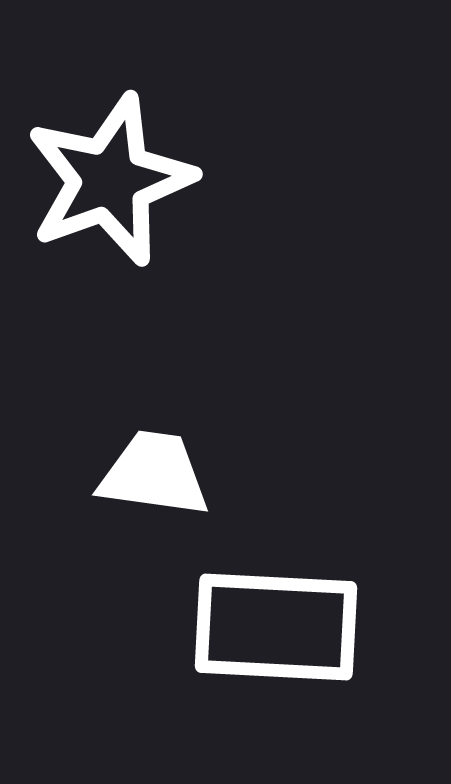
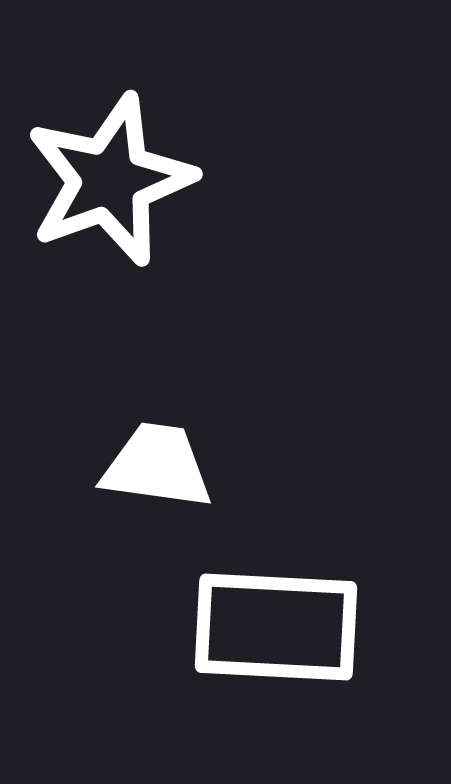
white trapezoid: moved 3 px right, 8 px up
